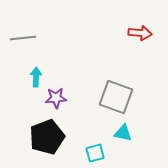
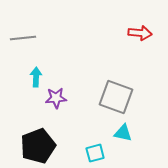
black pentagon: moved 9 px left, 9 px down
